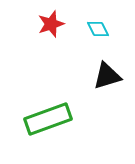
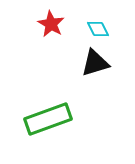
red star: rotated 24 degrees counterclockwise
black triangle: moved 12 px left, 13 px up
